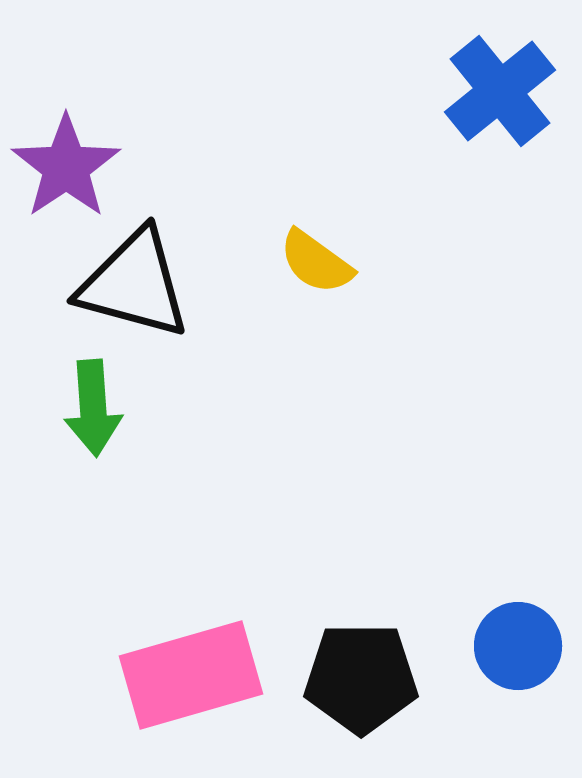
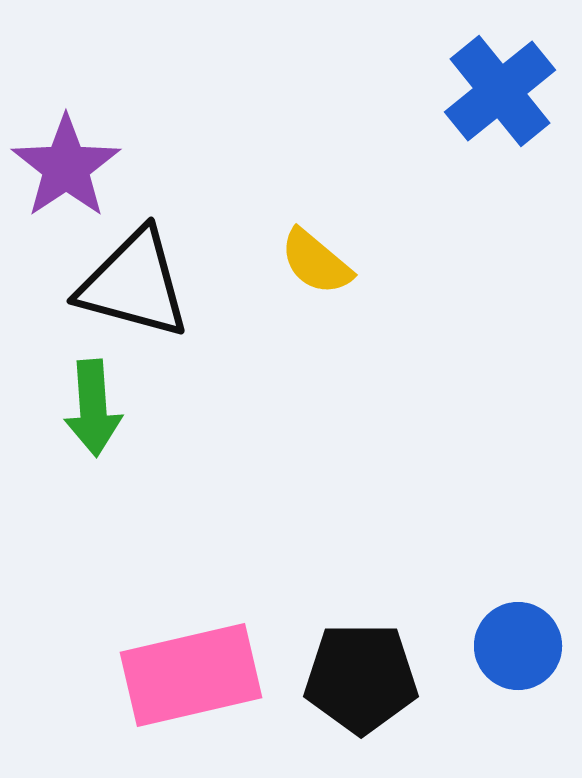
yellow semicircle: rotated 4 degrees clockwise
pink rectangle: rotated 3 degrees clockwise
